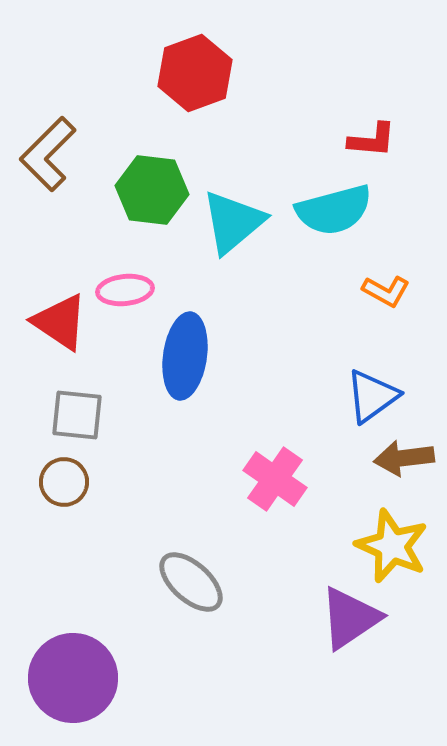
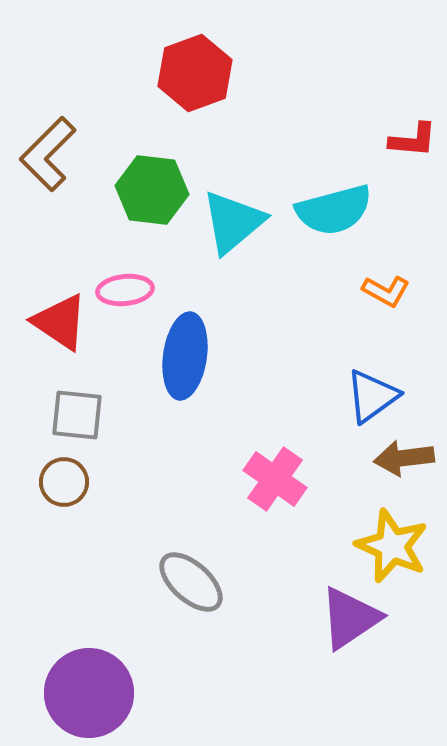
red L-shape: moved 41 px right
purple circle: moved 16 px right, 15 px down
